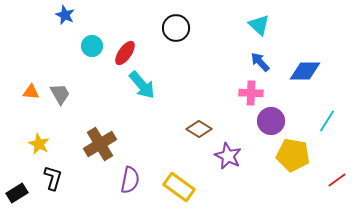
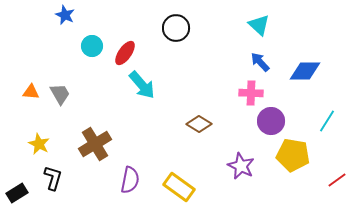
brown diamond: moved 5 px up
brown cross: moved 5 px left
purple star: moved 13 px right, 10 px down
